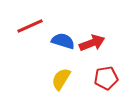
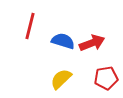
red line: rotated 52 degrees counterclockwise
yellow semicircle: rotated 15 degrees clockwise
